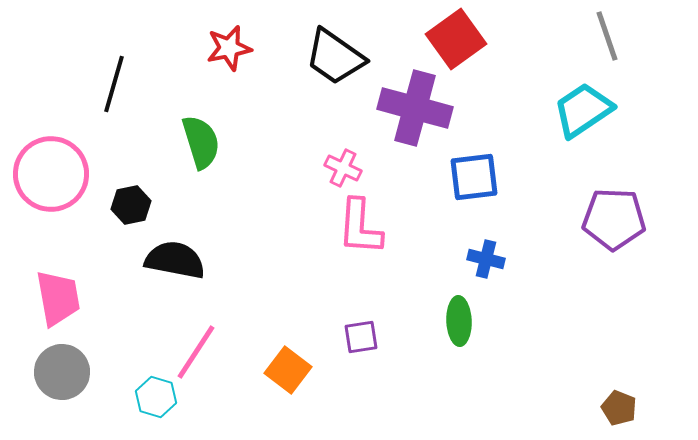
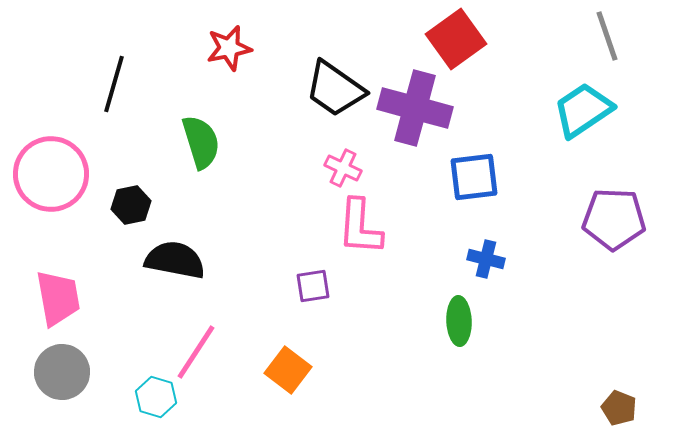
black trapezoid: moved 32 px down
purple square: moved 48 px left, 51 px up
